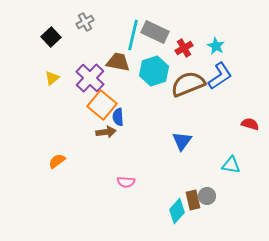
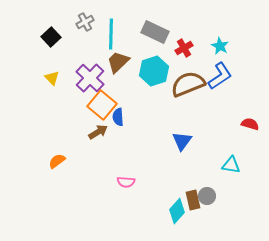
cyan line: moved 22 px left, 1 px up; rotated 12 degrees counterclockwise
cyan star: moved 4 px right
brown trapezoid: rotated 55 degrees counterclockwise
yellow triangle: rotated 35 degrees counterclockwise
brown arrow: moved 8 px left; rotated 24 degrees counterclockwise
